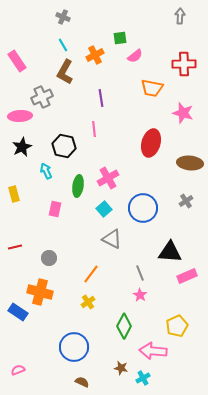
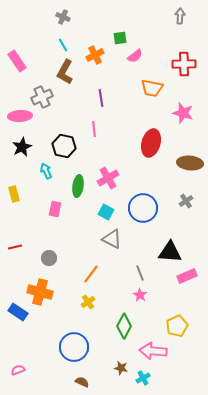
cyan square at (104, 209): moved 2 px right, 3 px down; rotated 21 degrees counterclockwise
